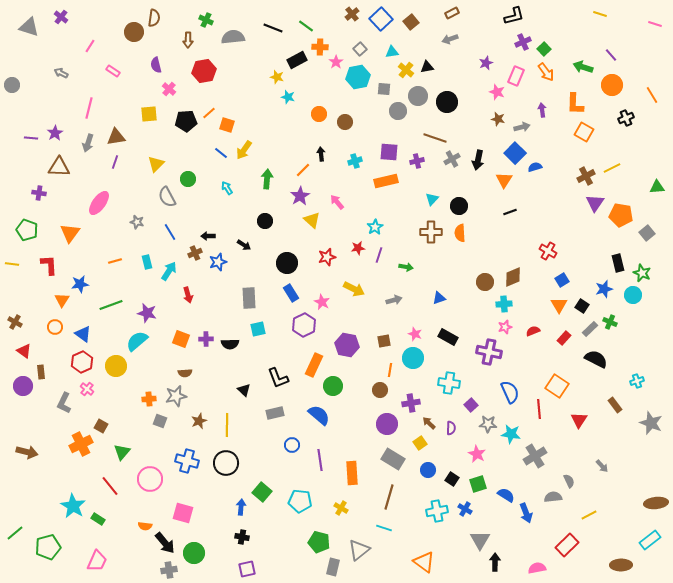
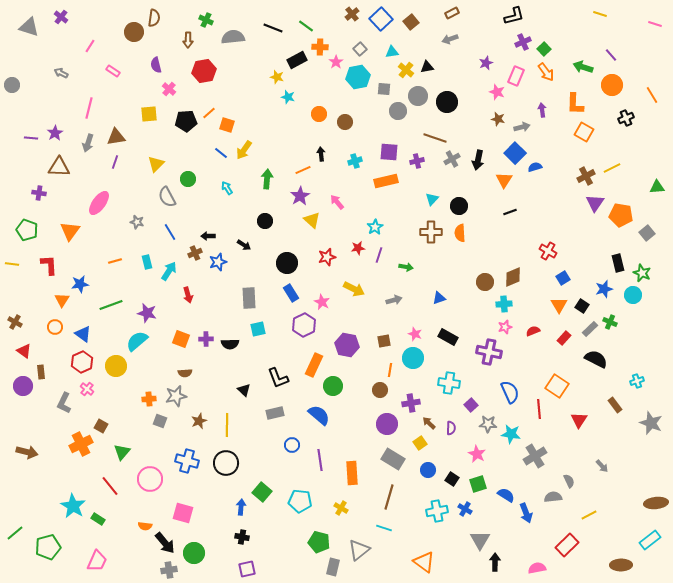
orange line at (303, 170): rotated 21 degrees clockwise
orange triangle at (70, 233): moved 2 px up
blue square at (562, 280): moved 1 px right, 2 px up
